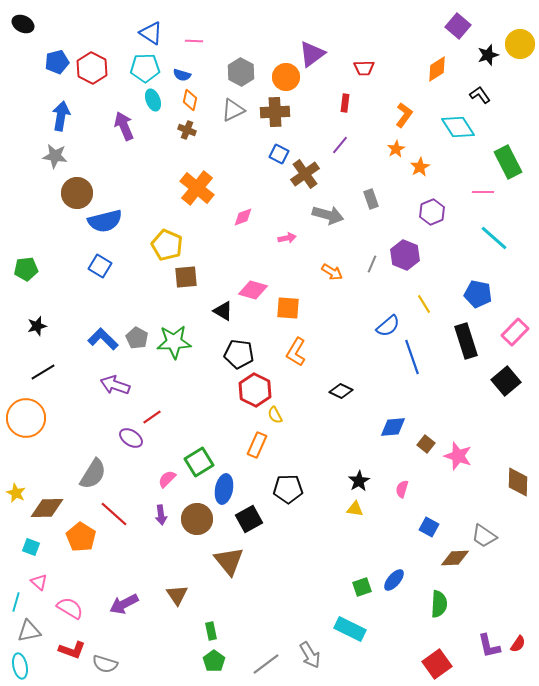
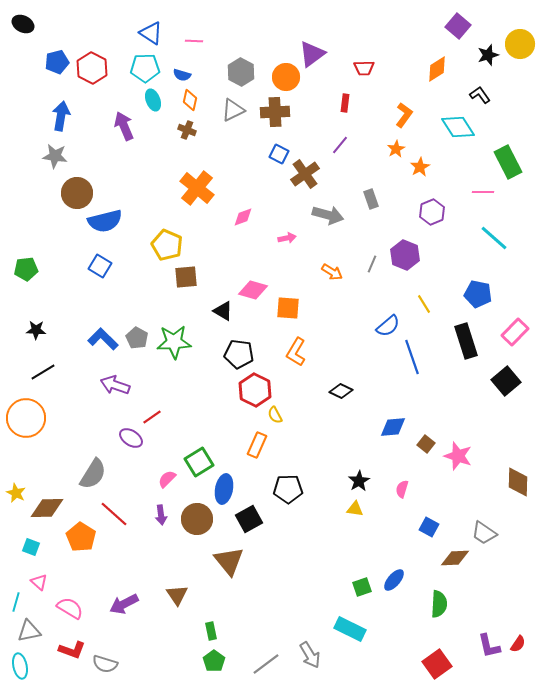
black star at (37, 326): moved 1 px left, 4 px down; rotated 18 degrees clockwise
gray trapezoid at (484, 536): moved 3 px up
